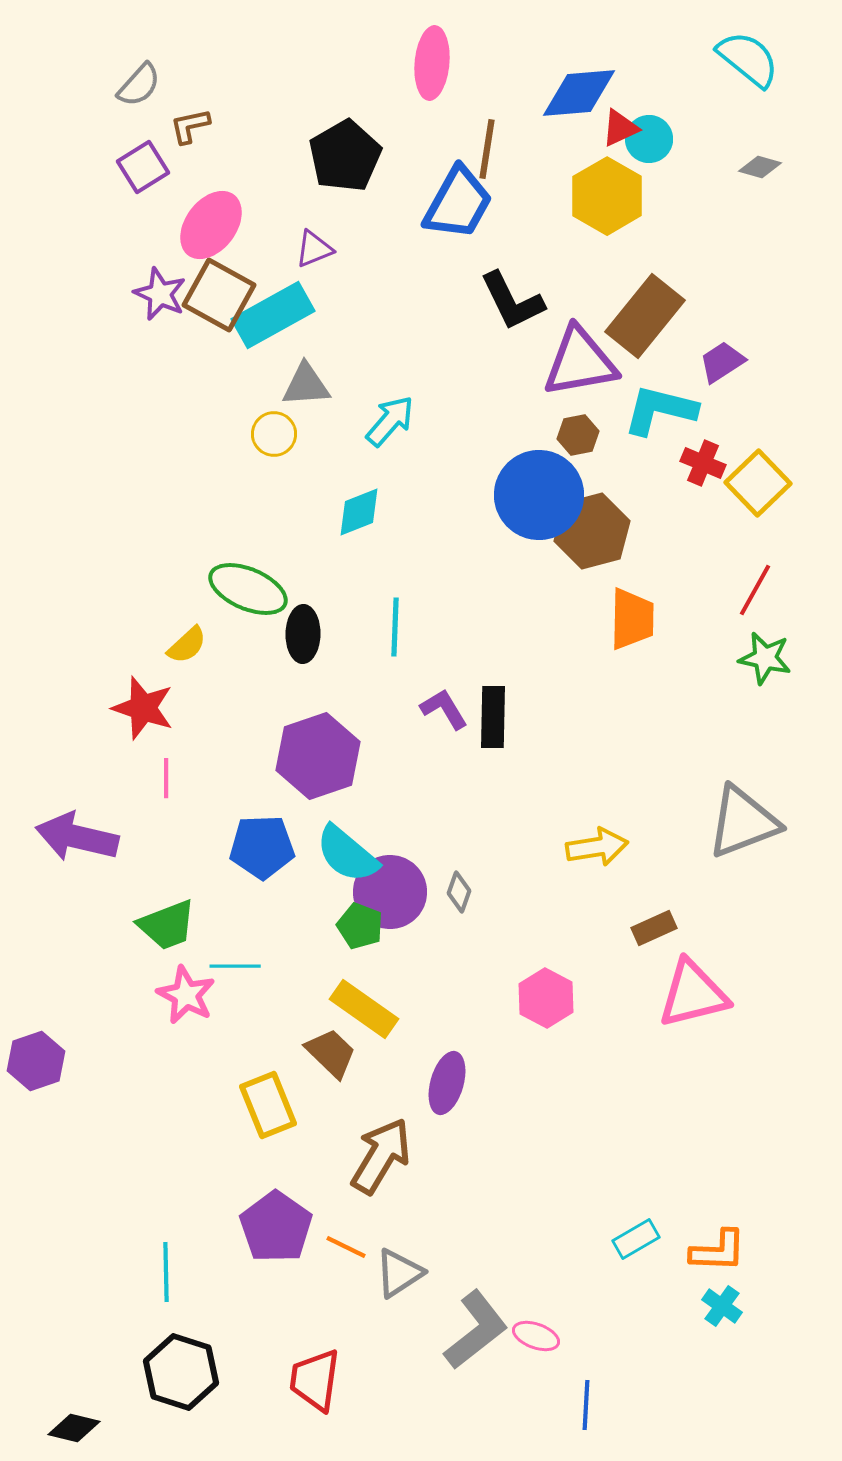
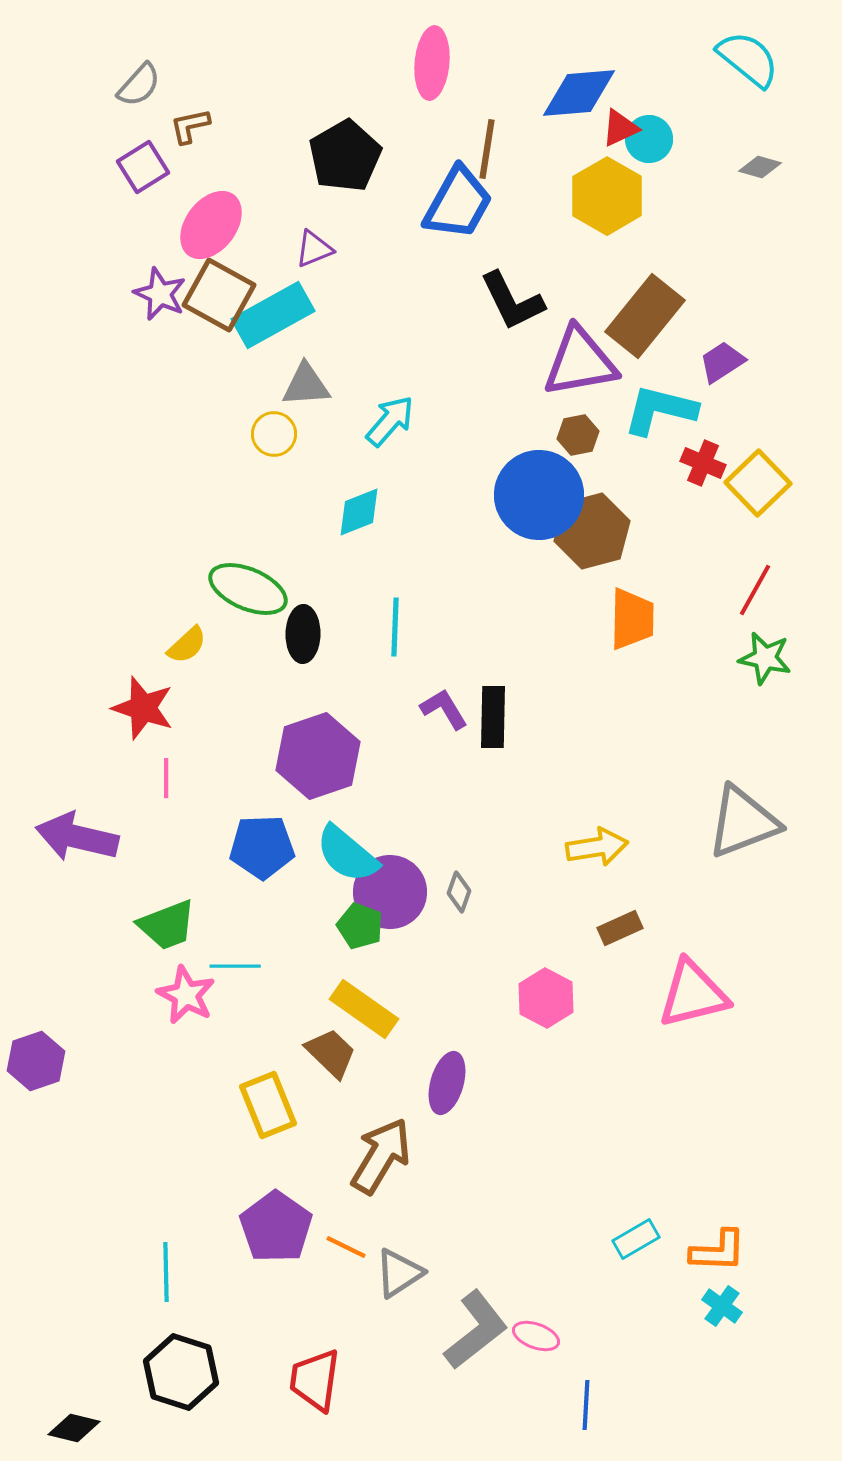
brown rectangle at (654, 928): moved 34 px left
